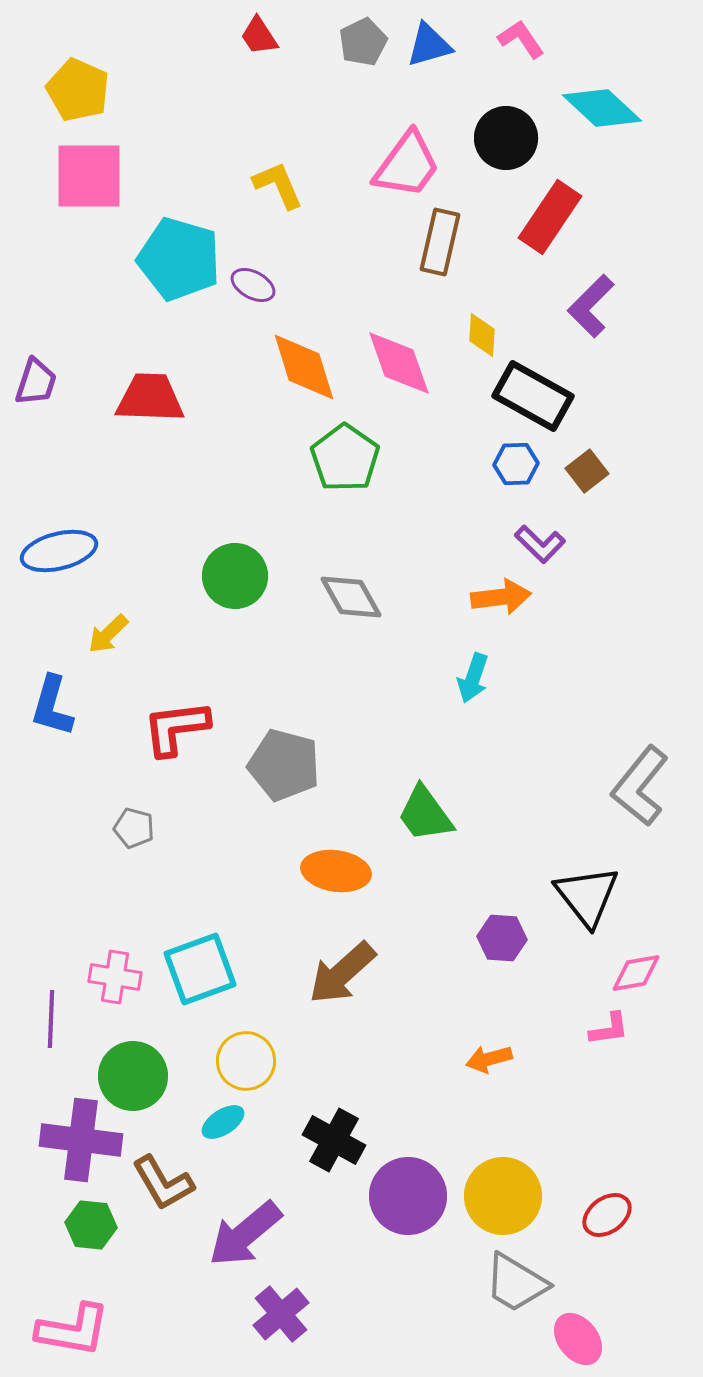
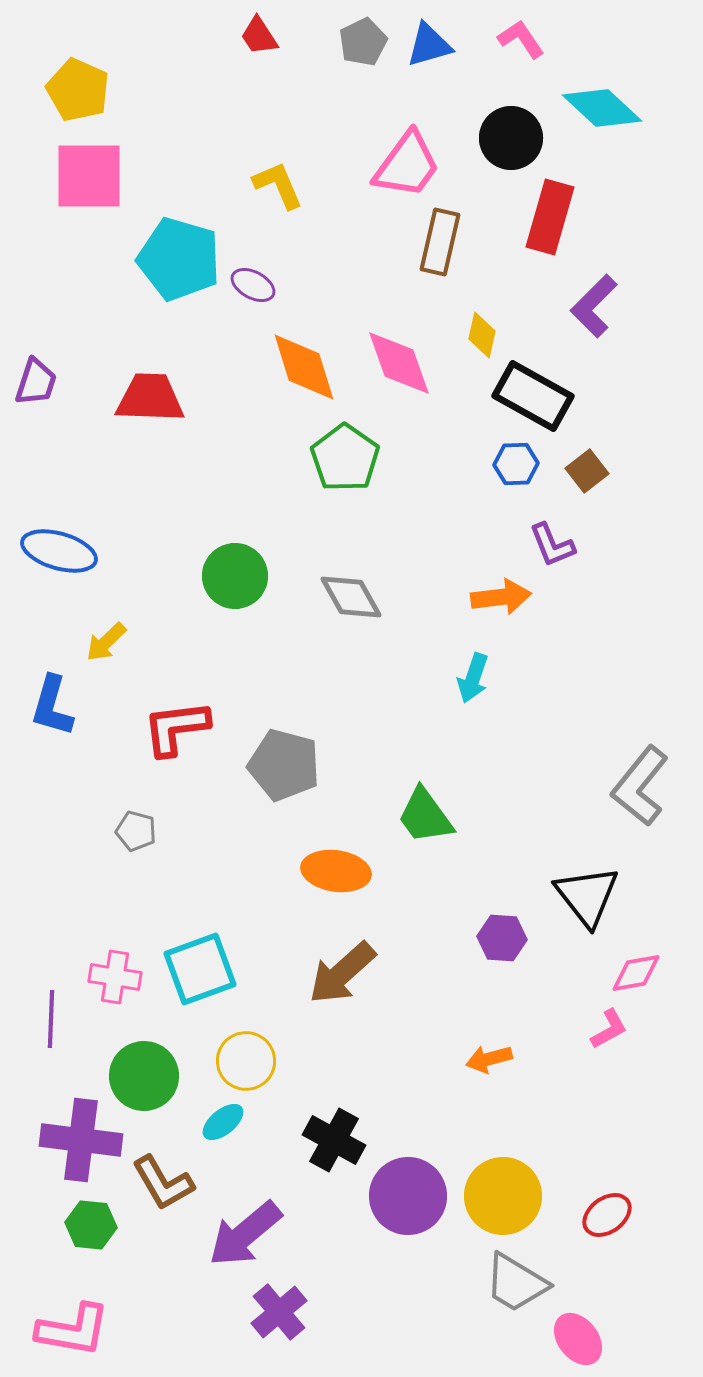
black circle at (506, 138): moved 5 px right
red rectangle at (550, 217): rotated 18 degrees counterclockwise
purple L-shape at (591, 306): moved 3 px right
yellow diamond at (482, 335): rotated 9 degrees clockwise
purple L-shape at (540, 544): moved 12 px right, 1 px down; rotated 24 degrees clockwise
blue ellipse at (59, 551): rotated 30 degrees clockwise
yellow arrow at (108, 634): moved 2 px left, 8 px down
green trapezoid at (425, 814): moved 2 px down
gray pentagon at (134, 828): moved 2 px right, 3 px down
pink L-shape at (609, 1029): rotated 21 degrees counterclockwise
green circle at (133, 1076): moved 11 px right
cyan ellipse at (223, 1122): rotated 6 degrees counterclockwise
purple cross at (281, 1314): moved 2 px left, 2 px up
